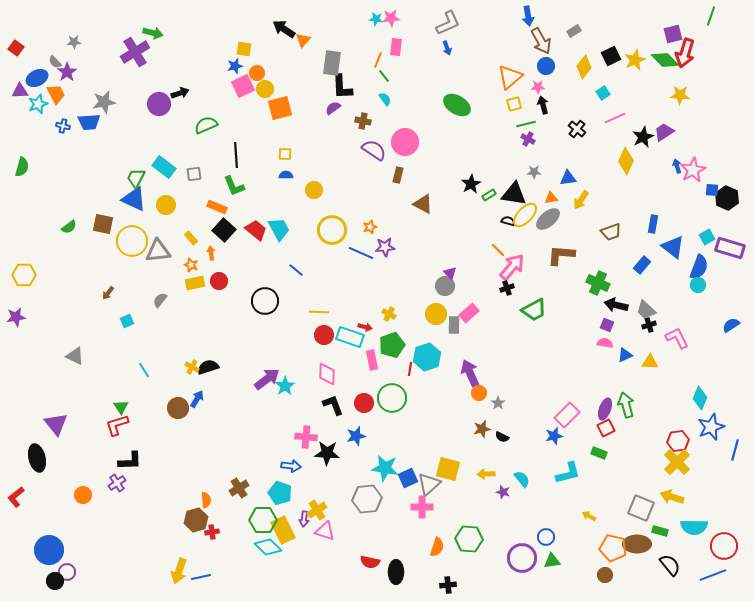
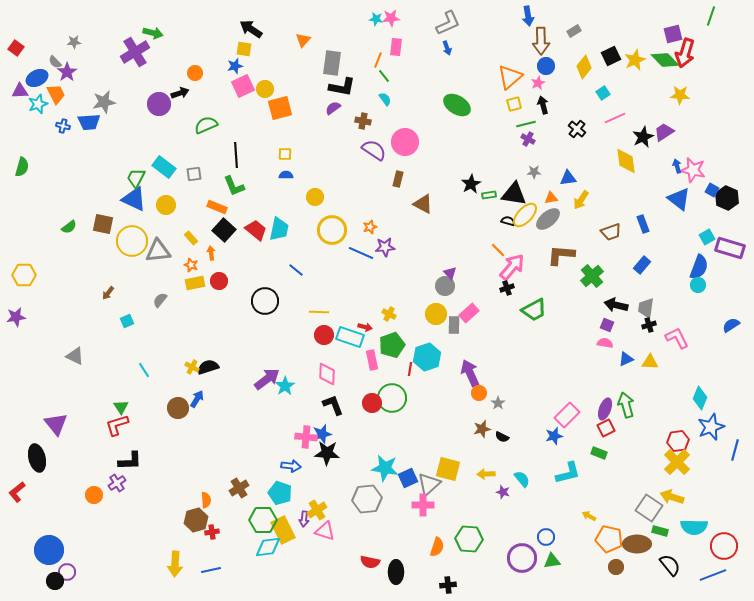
black arrow at (284, 29): moved 33 px left
brown arrow at (541, 41): rotated 28 degrees clockwise
orange circle at (257, 73): moved 62 px left
black L-shape at (342, 87): rotated 76 degrees counterclockwise
pink star at (538, 87): moved 4 px up; rotated 24 degrees counterclockwise
yellow diamond at (626, 161): rotated 32 degrees counterclockwise
pink star at (693, 170): rotated 30 degrees counterclockwise
brown rectangle at (398, 175): moved 4 px down
yellow circle at (314, 190): moved 1 px right, 7 px down
blue square at (712, 190): rotated 24 degrees clockwise
green rectangle at (489, 195): rotated 24 degrees clockwise
blue rectangle at (653, 224): moved 10 px left; rotated 30 degrees counterclockwise
cyan trapezoid at (279, 229): rotated 40 degrees clockwise
blue triangle at (673, 247): moved 6 px right, 48 px up
green cross at (598, 283): moved 6 px left, 7 px up; rotated 25 degrees clockwise
gray trapezoid at (646, 310): moved 2 px up; rotated 55 degrees clockwise
blue triangle at (625, 355): moved 1 px right, 4 px down
red circle at (364, 403): moved 8 px right
blue star at (356, 436): moved 34 px left, 2 px up
orange circle at (83, 495): moved 11 px right
red L-shape at (16, 497): moved 1 px right, 5 px up
pink cross at (422, 507): moved 1 px right, 2 px up
gray square at (641, 508): moved 8 px right; rotated 12 degrees clockwise
cyan diamond at (268, 547): rotated 52 degrees counterclockwise
orange pentagon at (613, 548): moved 4 px left, 9 px up
yellow arrow at (179, 571): moved 4 px left, 7 px up; rotated 15 degrees counterclockwise
brown circle at (605, 575): moved 11 px right, 8 px up
blue line at (201, 577): moved 10 px right, 7 px up
